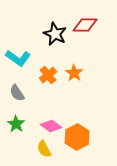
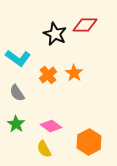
orange hexagon: moved 12 px right, 5 px down
